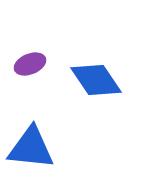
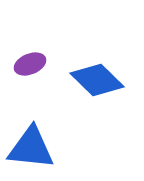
blue diamond: moved 1 px right; rotated 12 degrees counterclockwise
